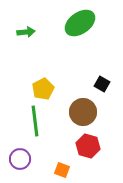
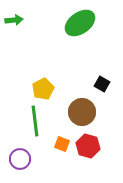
green arrow: moved 12 px left, 12 px up
brown circle: moved 1 px left
orange square: moved 26 px up
